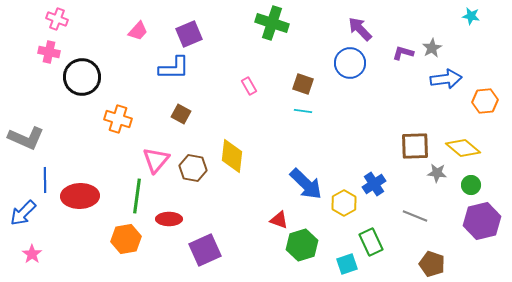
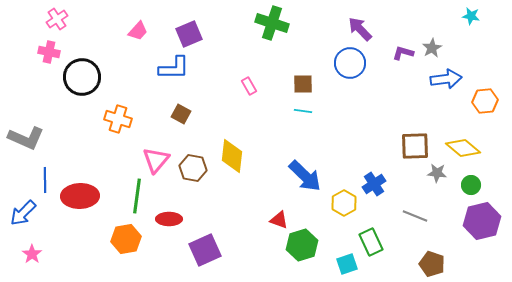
pink cross at (57, 19): rotated 35 degrees clockwise
brown square at (303, 84): rotated 20 degrees counterclockwise
blue arrow at (306, 184): moved 1 px left, 8 px up
